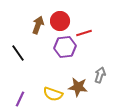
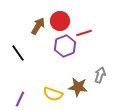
brown arrow: moved 1 px down; rotated 12 degrees clockwise
purple hexagon: moved 1 px up; rotated 15 degrees counterclockwise
